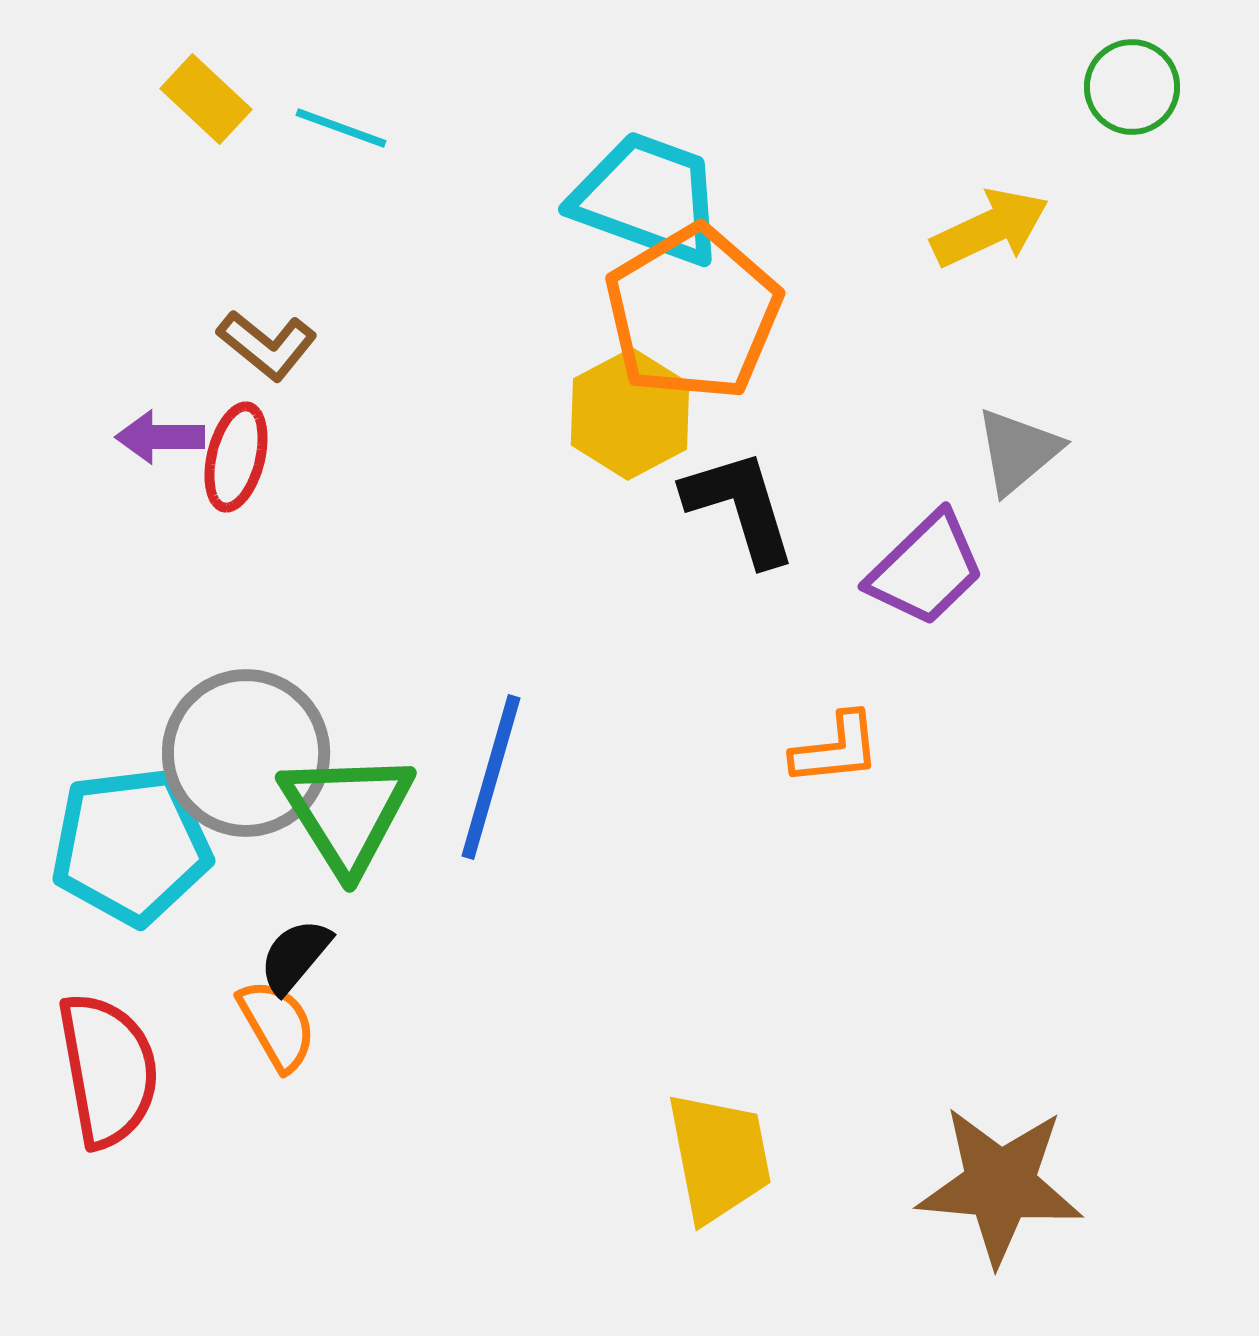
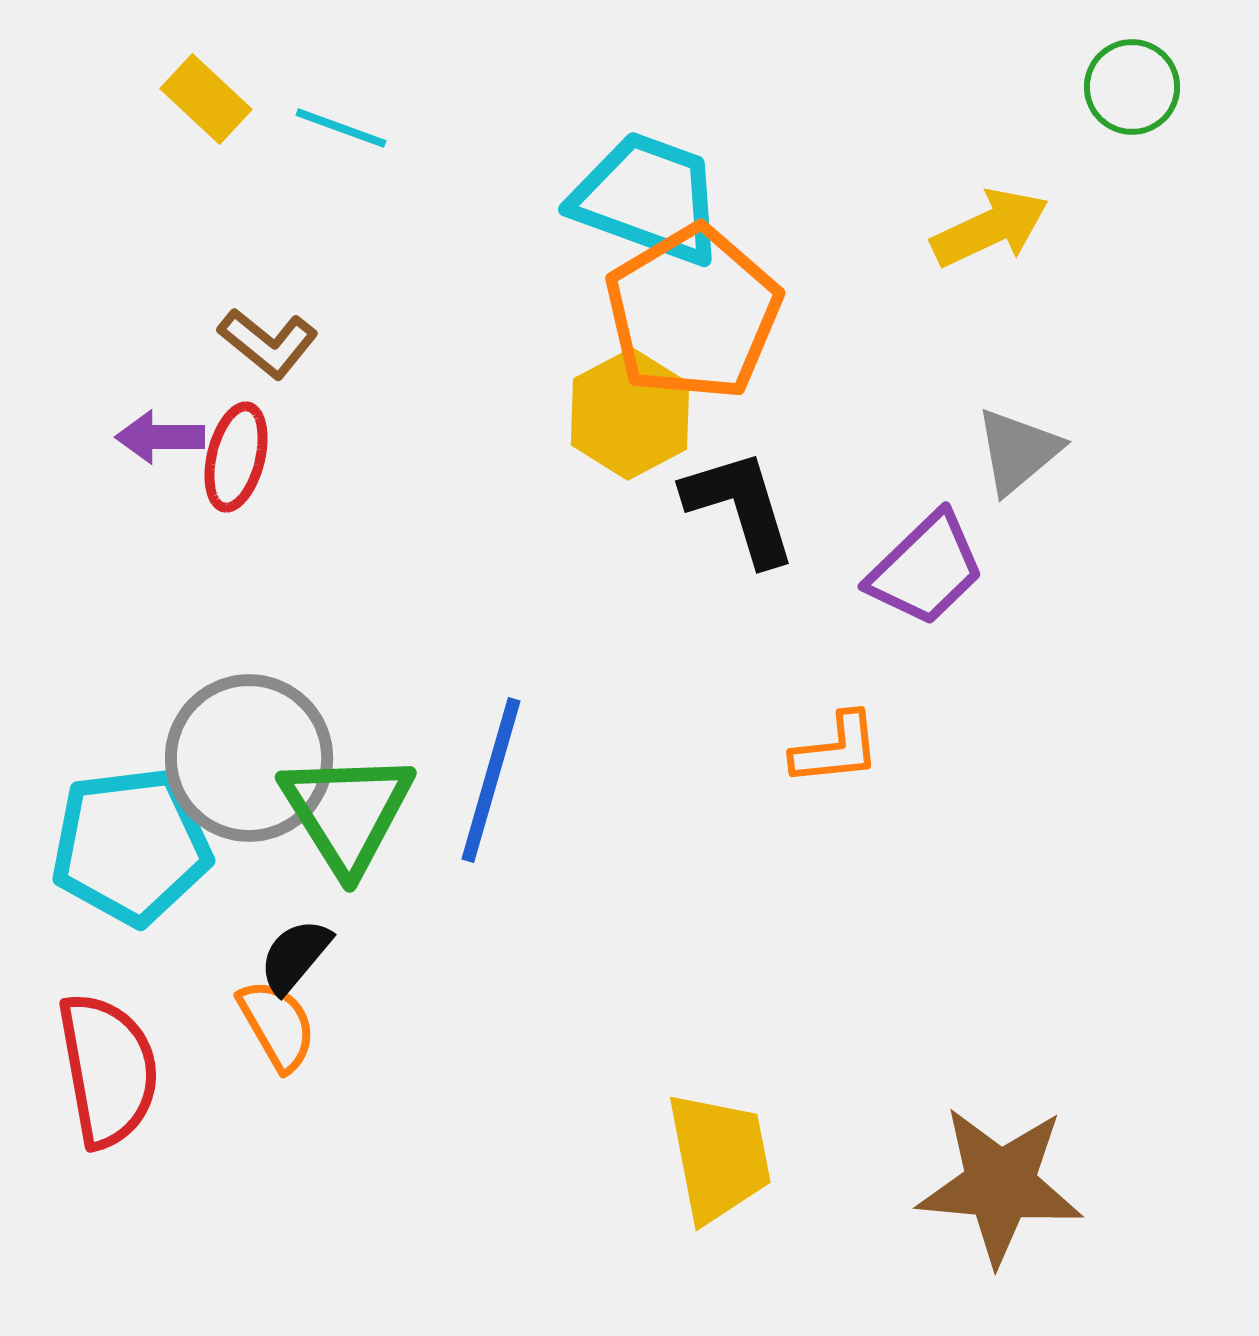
brown L-shape: moved 1 px right, 2 px up
gray circle: moved 3 px right, 5 px down
blue line: moved 3 px down
